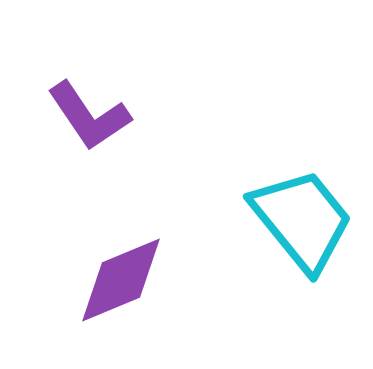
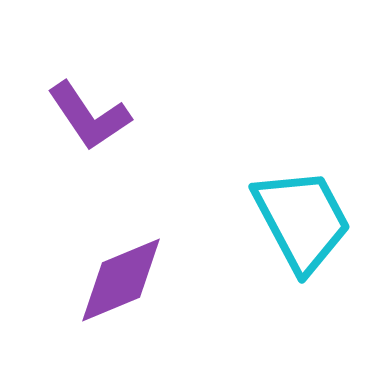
cyan trapezoid: rotated 11 degrees clockwise
